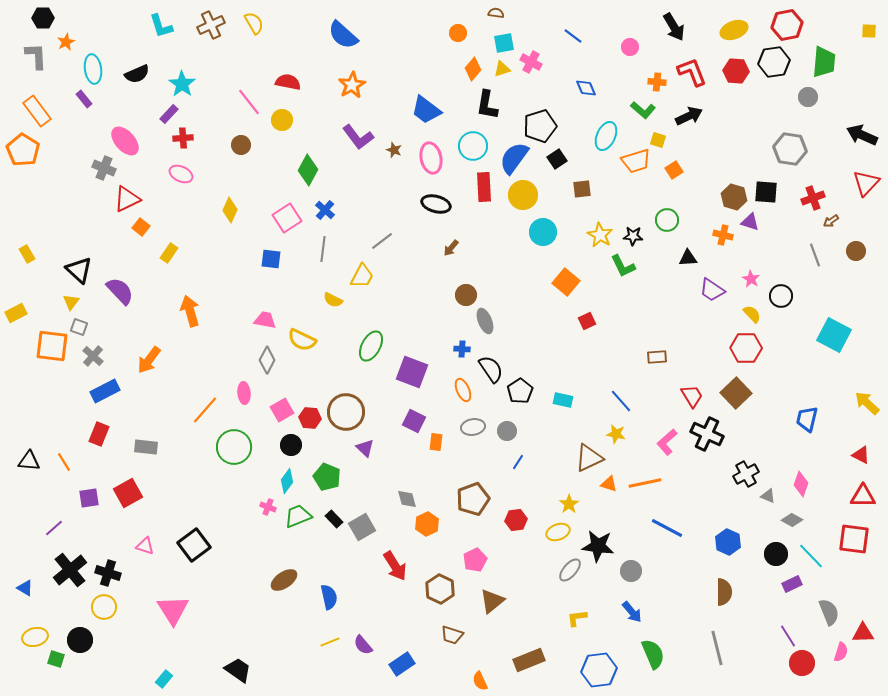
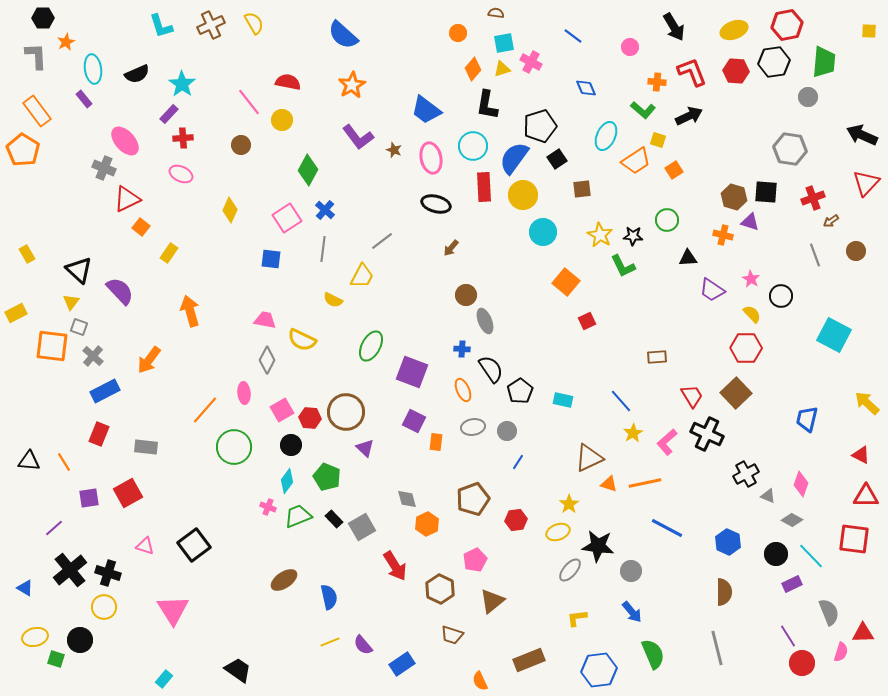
orange trapezoid at (636, 161): rotated 16 degrees counterclockwise
yellow star at (616, 434): moved 17 px right, 1 px up; rotated 30 degrees clockwise
red triangle at (863, 496): moved 3 px right
